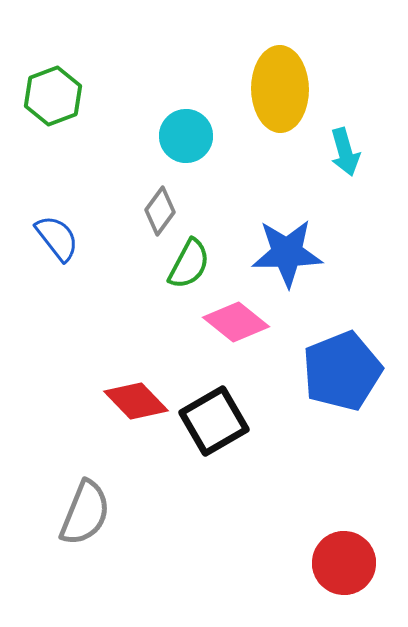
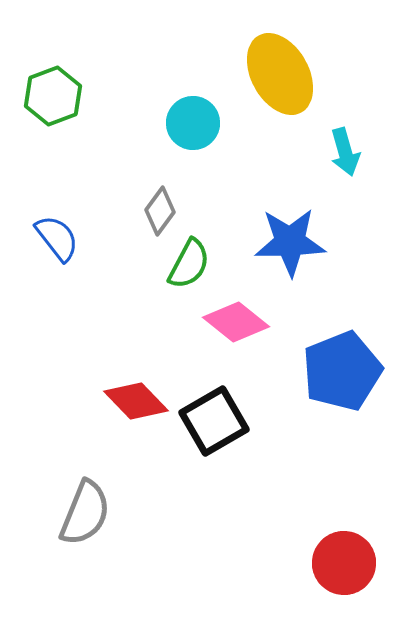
yellow ellipse: moved 15 px up; rotated 28 degrees counterclockwise
cyan circle: moved 7 px right, 13 px up
blue star: moved 3 px right, 11 px up
